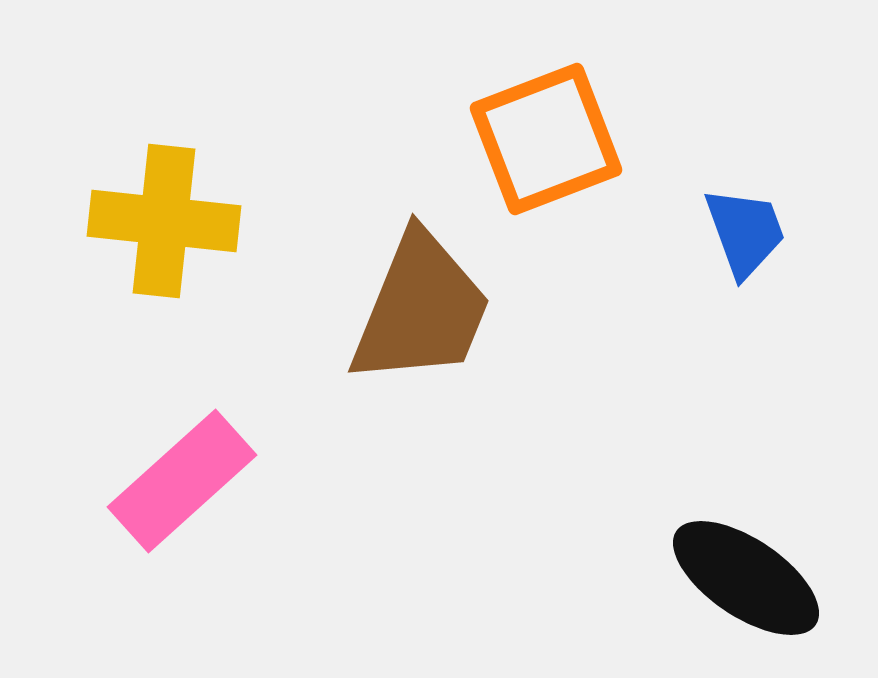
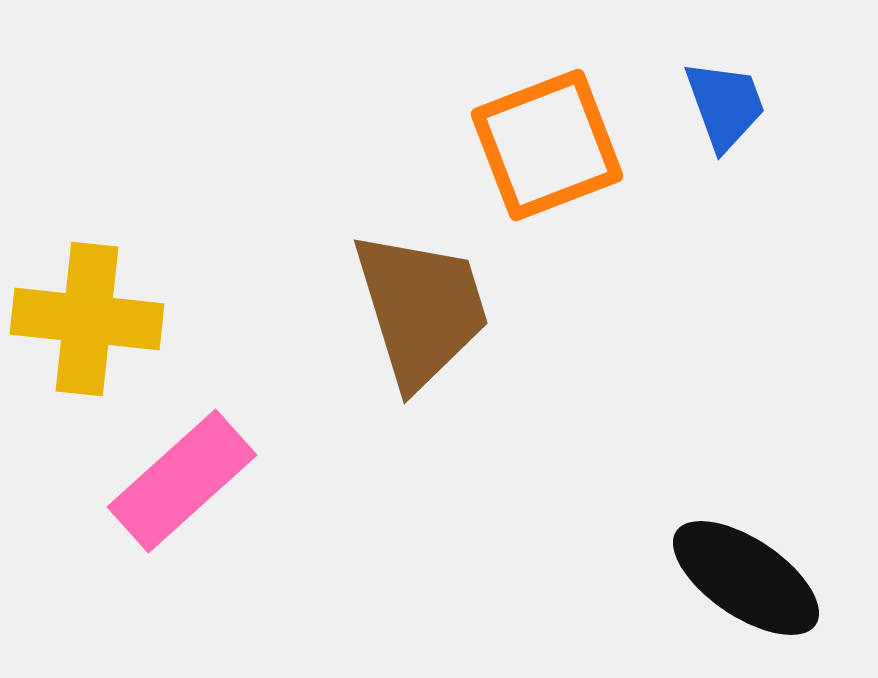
orange square: moved 1 px right, 6 px down
yellow cross: moved 77 px left, 98 px down
blue trapezoid: moved 20 px left, 127 px up
brown trapezoid: rotated 39 degrees counterclockwise
